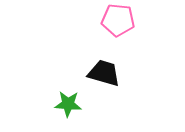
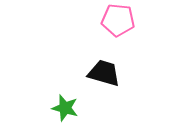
green star: moved 3 px left, 4 px down; rotated 12 degrees clockwise
